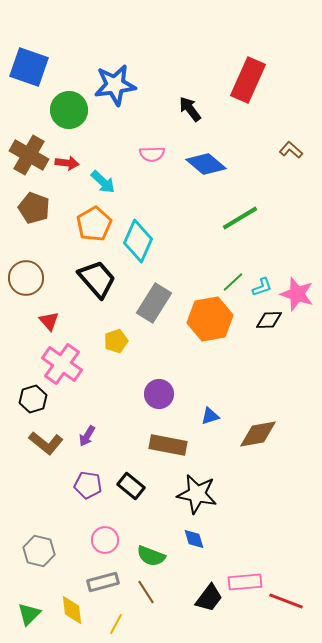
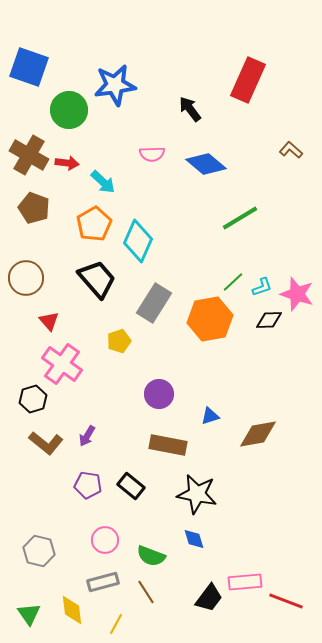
yellow pentagon at (116, 341): moved 3 px right
green triangle at (29, 614): rotated 20 degrees counterclockwise
